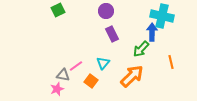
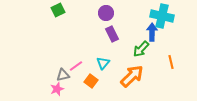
purple circle: moved 2 px down
gray triangle: rotated 24 degrees counterclockwise
